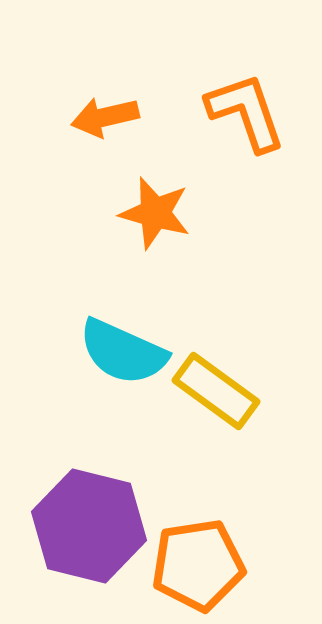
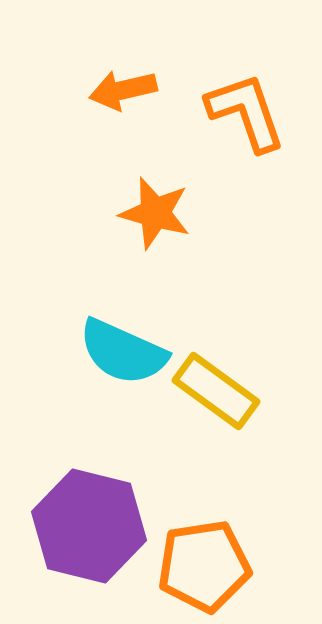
orange arrow: moved 18 px right, 27 px up
orange pentagon: moved 6 px right, 1 px down
